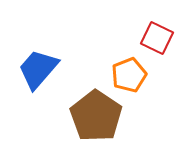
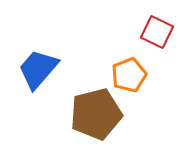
red square: moved 6 px up
brown pentagon: moved 2 px up; rotated 24 degrees clockwise
